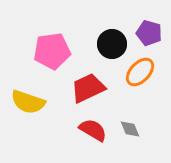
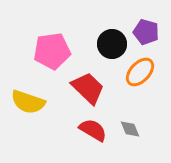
purple pentagon: moved 3 px left, 1 px up
red trapezoid: rotated 69 degrees clockwise
